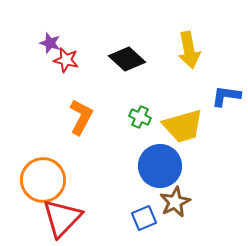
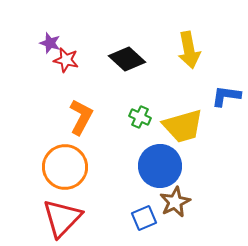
orange circle: moved 22 px right, 13 px up
